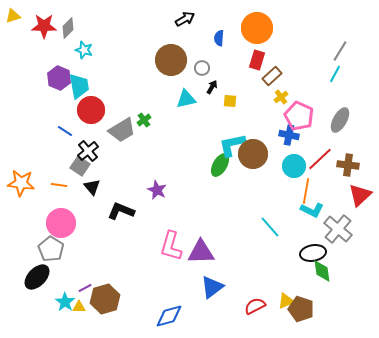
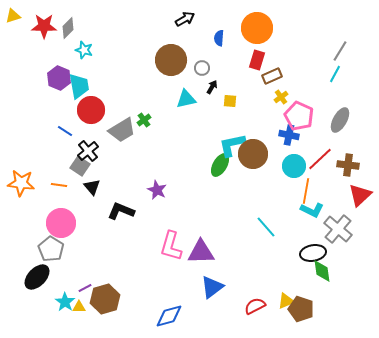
brown rectangle at (272, 76): rotated 18 degrees clockwise
cyan line at (270, 227): moved 4 px left
